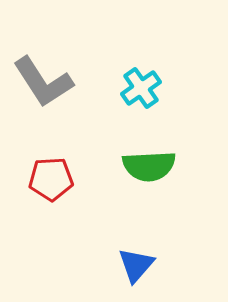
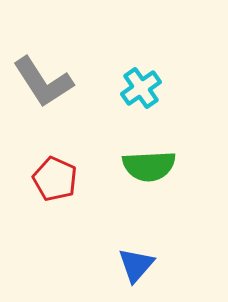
red pentagon: moved 4 px right; rotated 27 degrees clockwise
